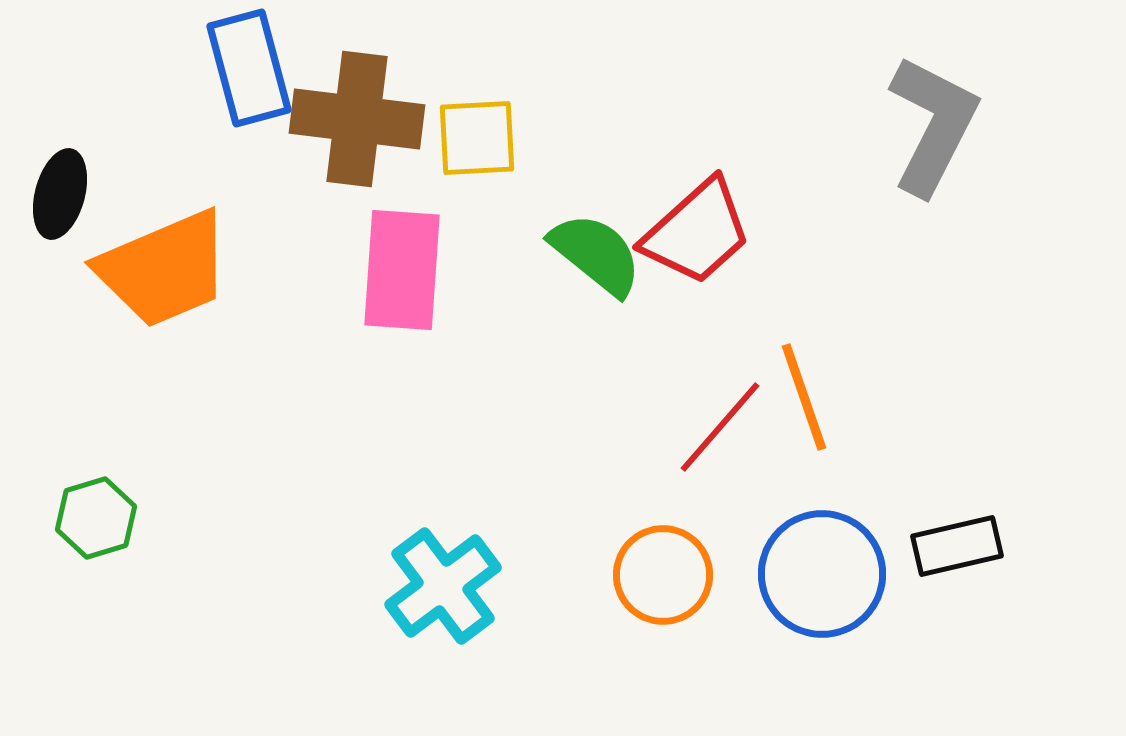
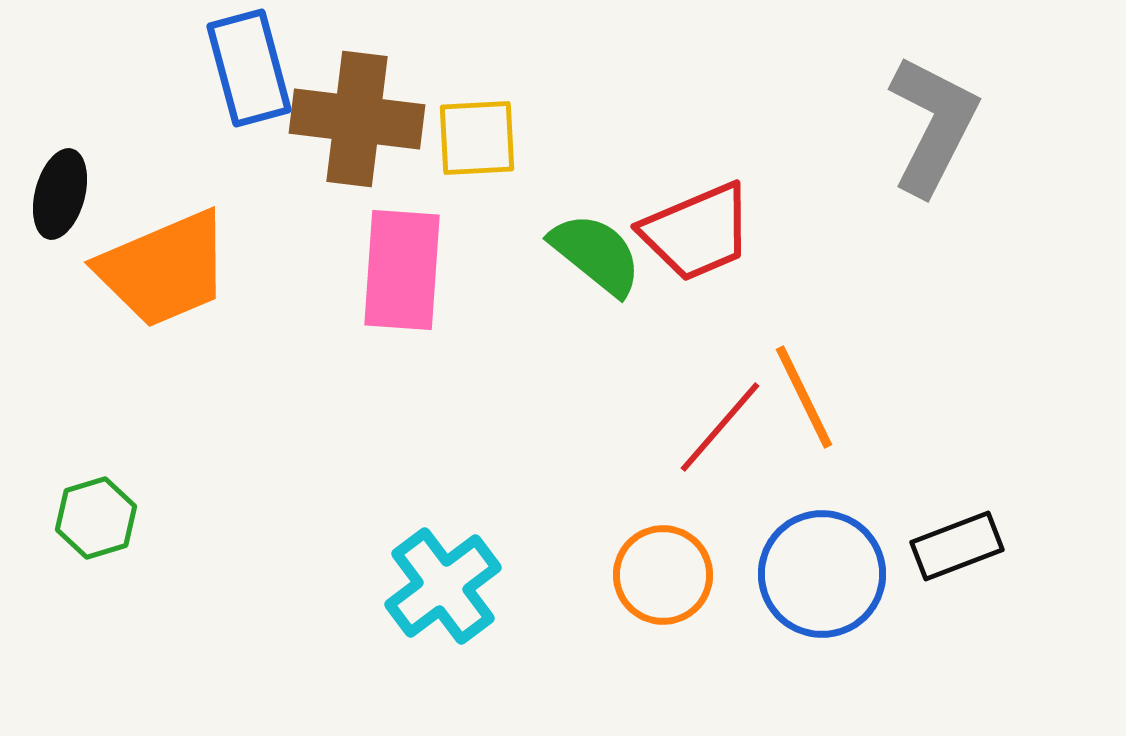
red trapezoid: rotated 19 degrees clockwise
orange line: rotated 7 degrees counterclockwise
black rectangle: rotated 8 degrees counterclockwise
